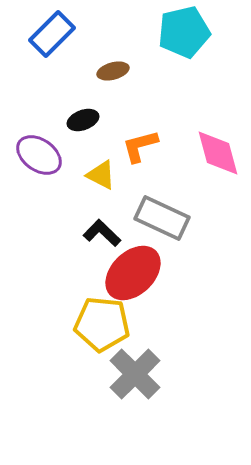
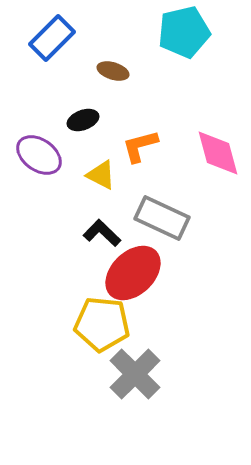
blue rectangle: moved 4 px down
brown ellipse: rotated 32 degrees clockwise
